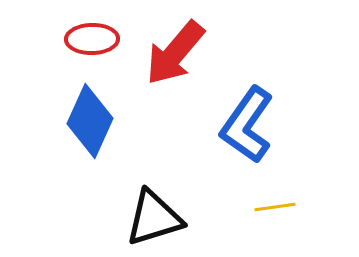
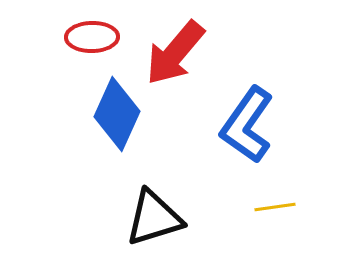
red ellipse: moved 2 px up
blue diamond: moved 27 px right, 7 px up
